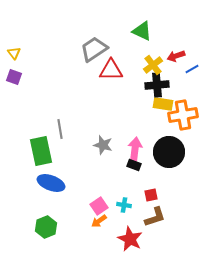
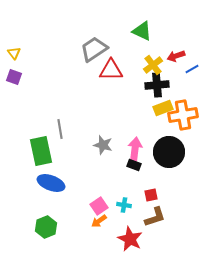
yellow rectangle: moved 4 px down; rotated 30 degrees counterclockwise
